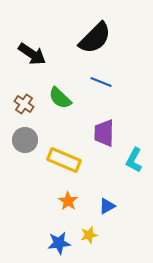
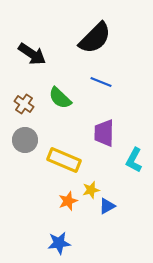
orange star: rotated 18 degrees clockwise
yellow star: moved 2 px right, 45 px up
